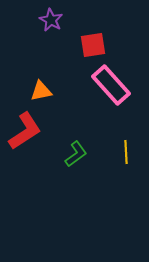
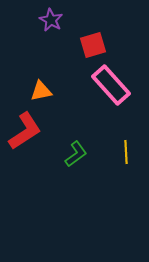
red square: rotated 8 degrees counterclockwise
